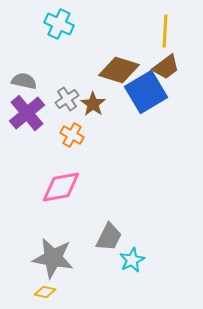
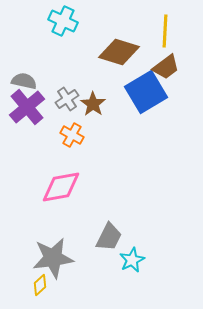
cyan cross: moved 4 px right, 3 px up
brown diamond: moved 18 px up
purple cross: moved 6 px up
gray star: rotated 18 degrees counterclockwise
yellow diamond: moved 5 px left, 7 px up; rotated 55 degrees counterclockwise
